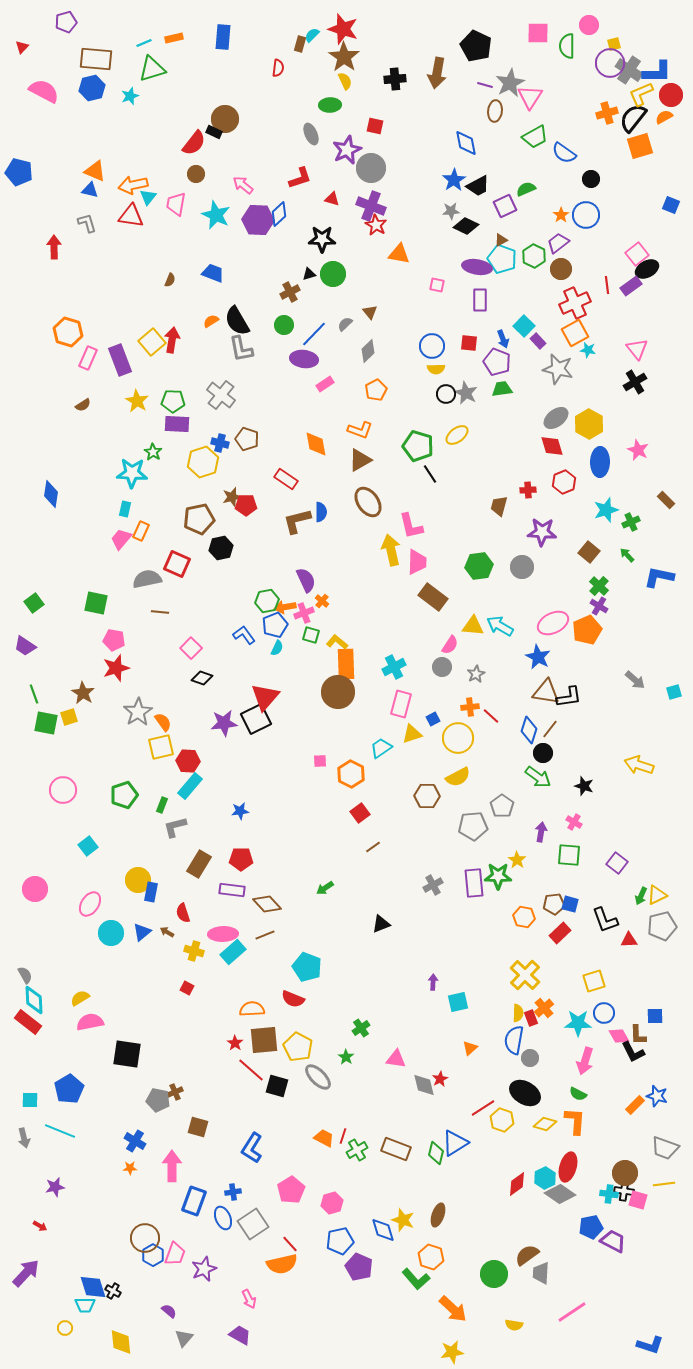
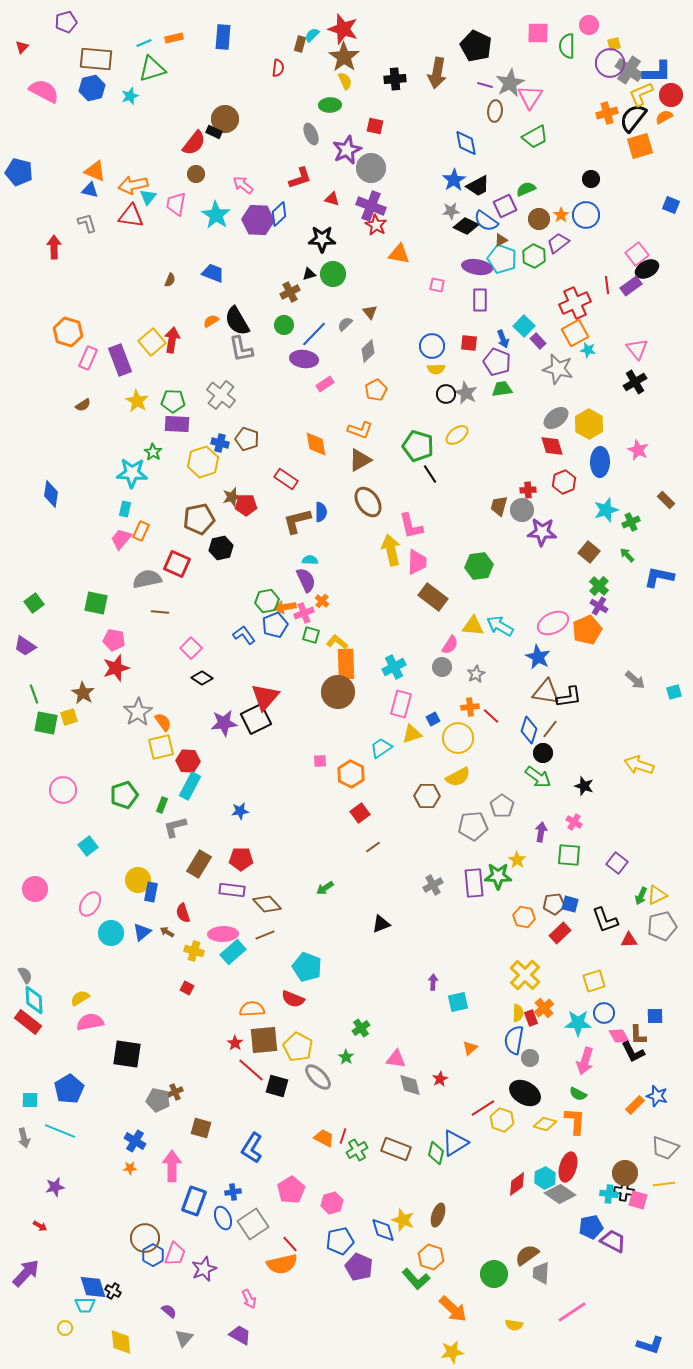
blue semicircle at (564, 153): moved 78 px left, 68 px down
cyan star at (216, 215): rotated 8 degrees clockwise
brown circle at (561, 269): moved 22 px left, 50 px up
gray circle at (522, 567): moved 57 px up
cyan semicircle at (277, 648): moved 33 px right, 88 px up; rotated 112 degrees counterclockwise
black diamond at (202, 678): rotated 15 degrees clockwise
cyan rectangle at (190, 786): rotated 12 degrees counterclockwise
gray diamond at (424, 1085): moved 14 px left
brown square at (198, 1127): moved 3 px right, 1 px down
